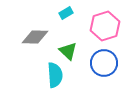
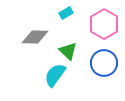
pink hexagon: moved 1 px left, 2 px up; rotated 12 degrees counterclockwise
cyan semicircle: rotated 140 degrees counterclockwise
